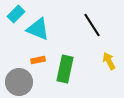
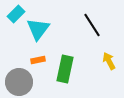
cyan triangle: rotated 45 degrees clockwise
